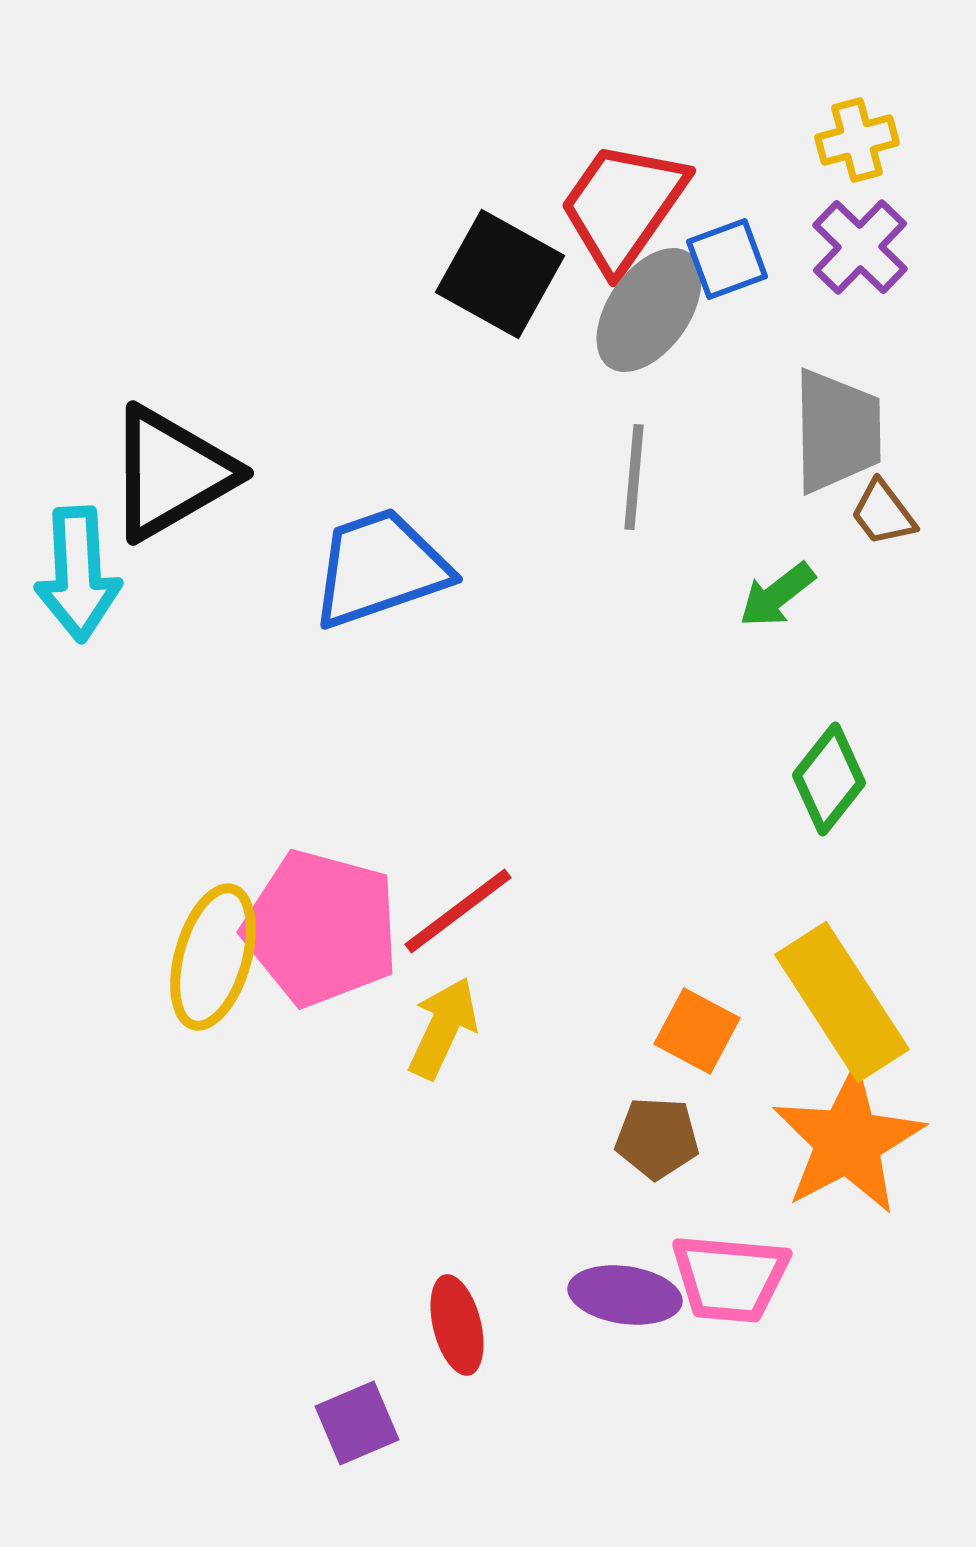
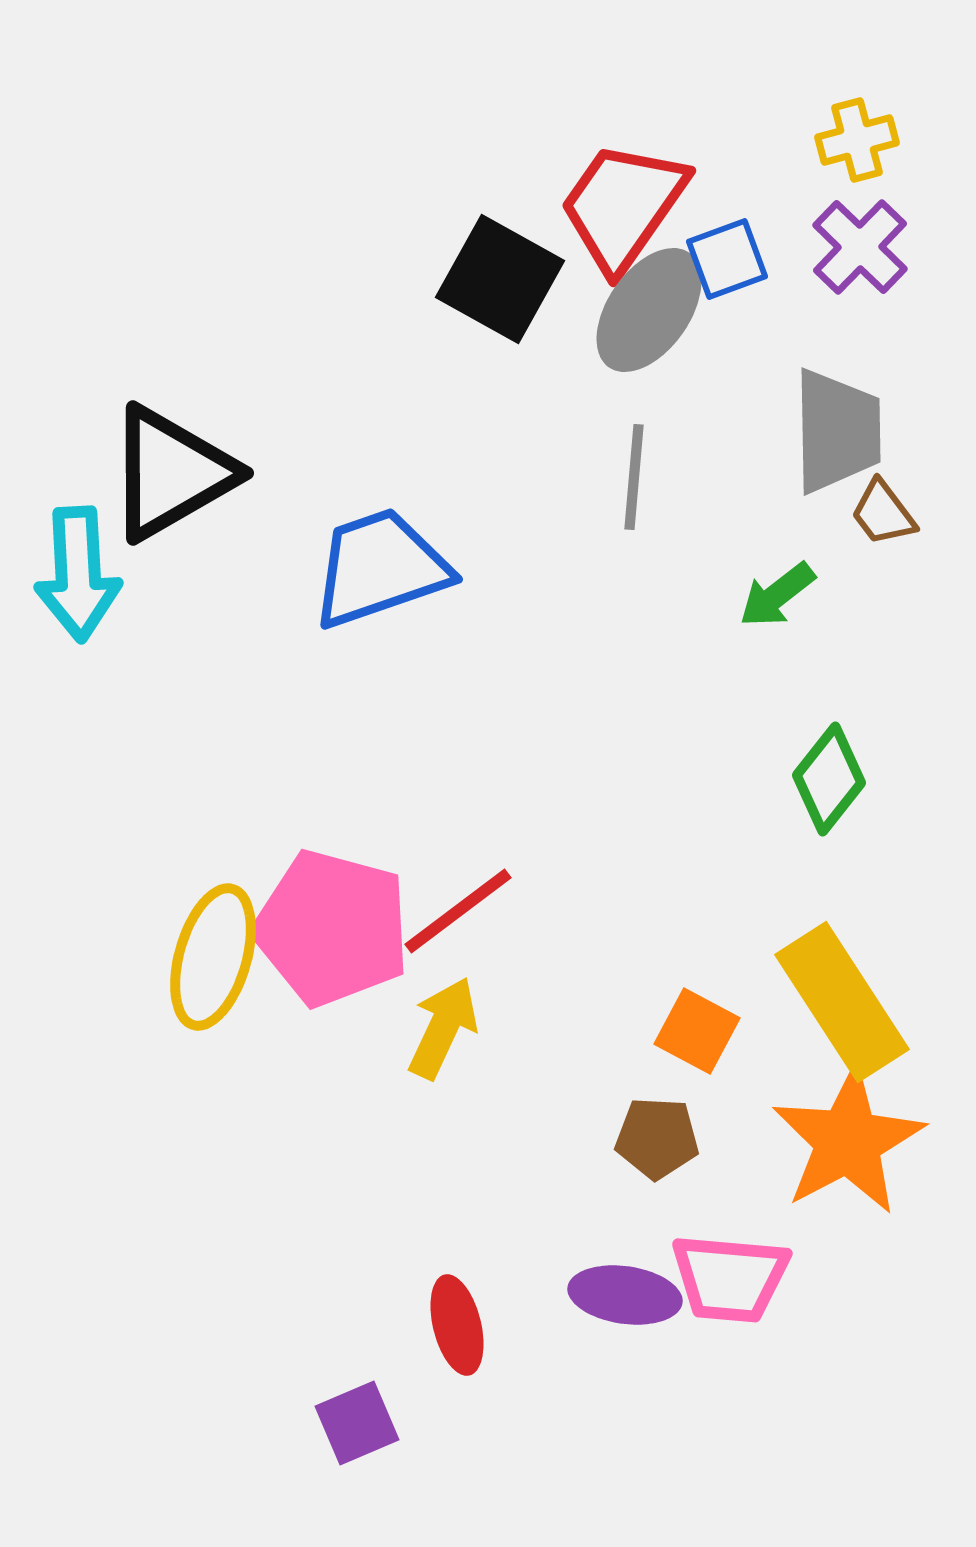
black square: moved 5 px down
pink pentagon: moved 11 px right
